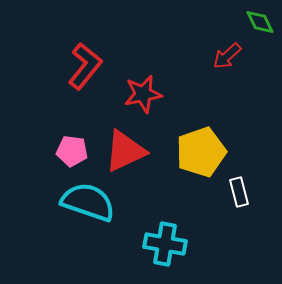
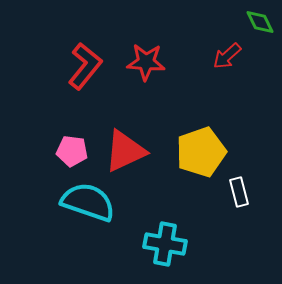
red star: moved 3 px right, 32 px up; rotated 15 degrees clockwise
